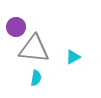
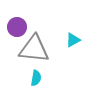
purple circle: moved 1 px right
cyan triangle: moved 17 px up
